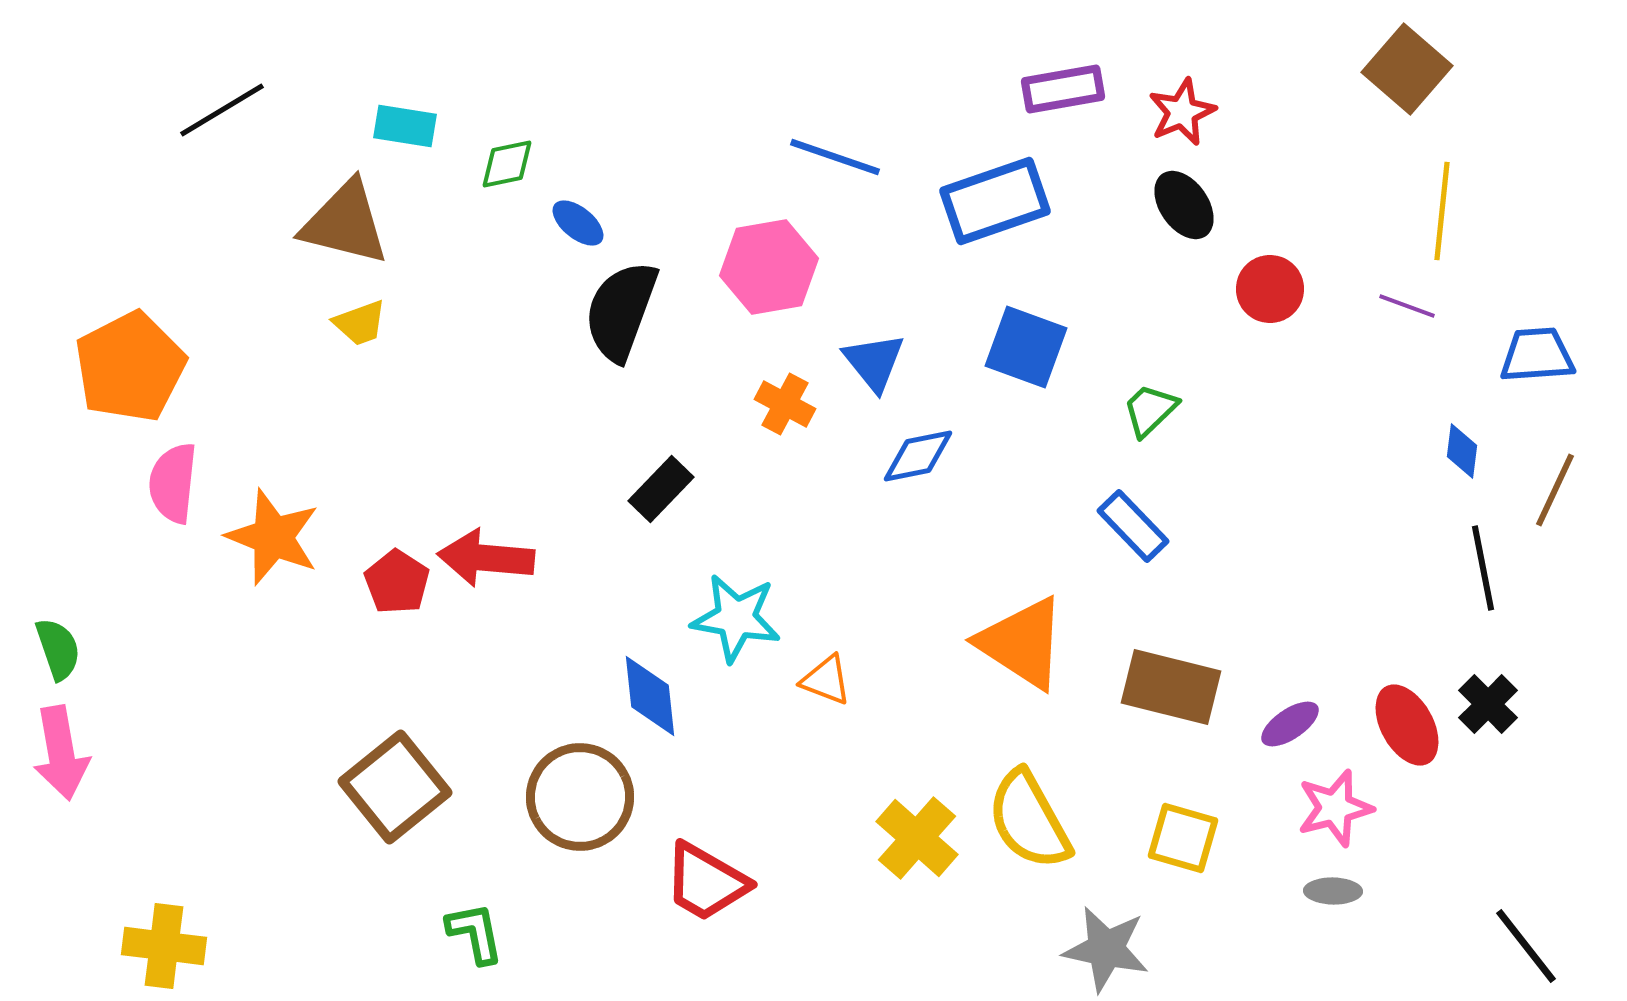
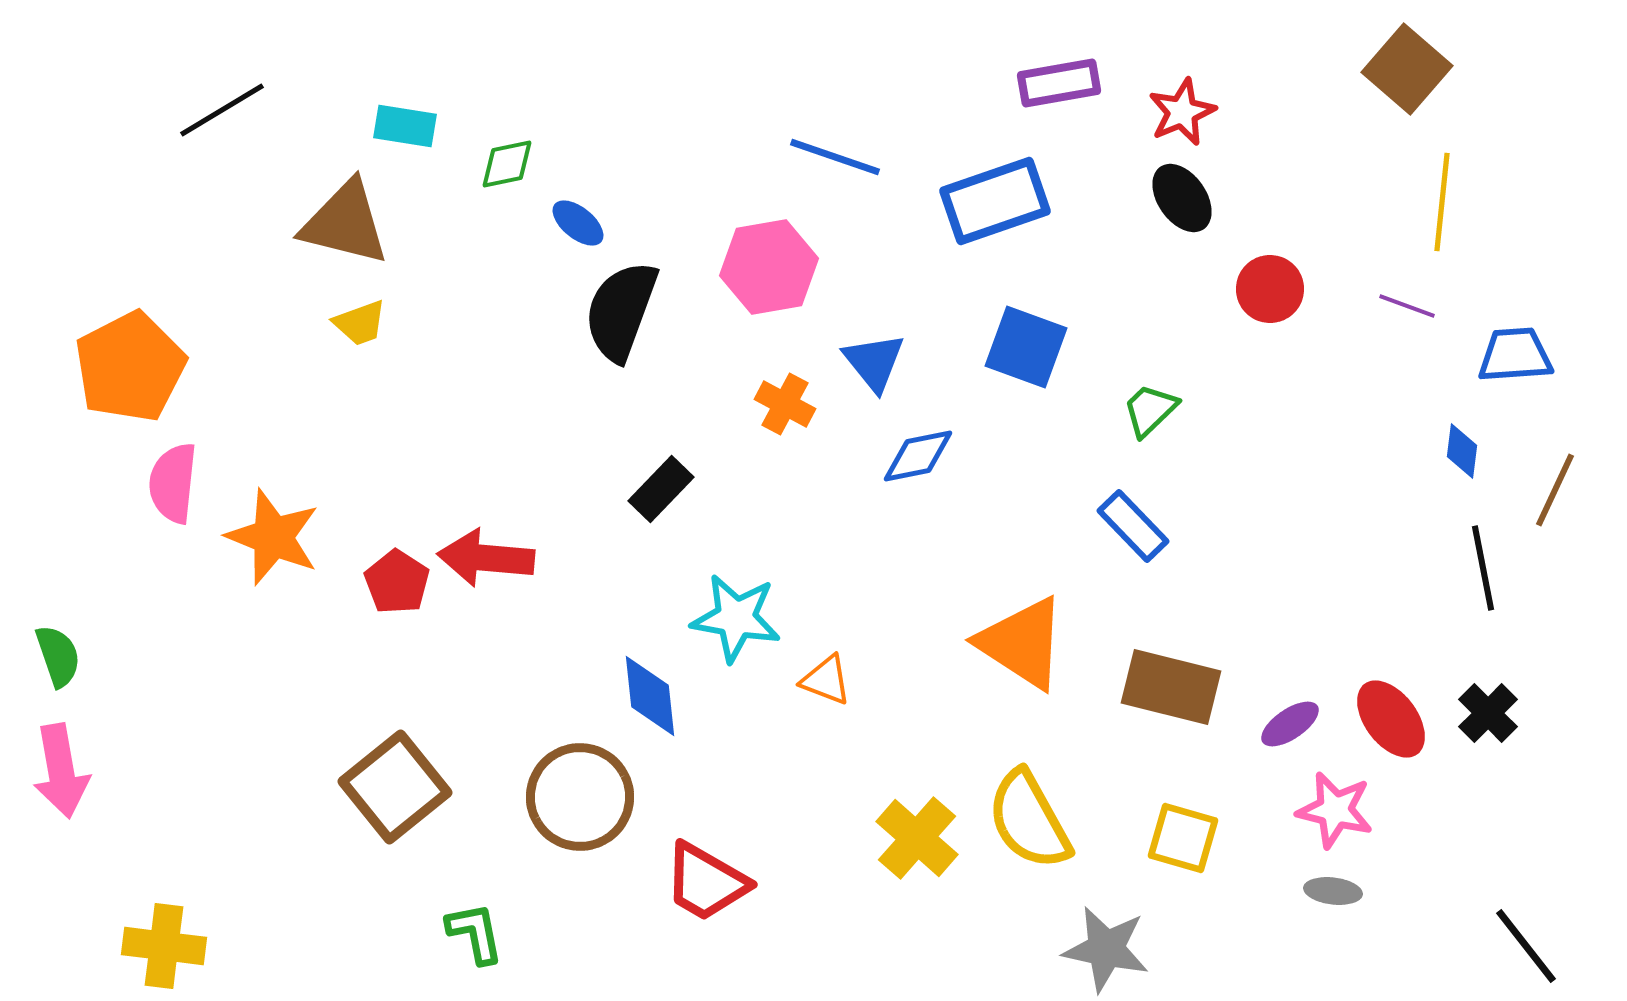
purple rectangle at (1063, 89): moved 4 px left, 6 px up
black ellipse at (1184, 205): moved 2 px left, 7 px up
yellow line at (1442, 211): moved 9 px up
blue trapezoid at (1537, 355): moved 22 px left
green semicircle at (58, 649): moved 7 px down
black cross at (1488, 704): moved 9 px down
red ellipse at (1407, 725): moved 16 px left, 6 px up; rotated 8 degrees counterclockwise
pink arrow at (61, 753): moved 18 px down
pink star at (1335, 808): moved 2 px down; rotated 28 degrees clockwise
gray ellipse at (1333, 891): rotated 6 degrees clockwise
